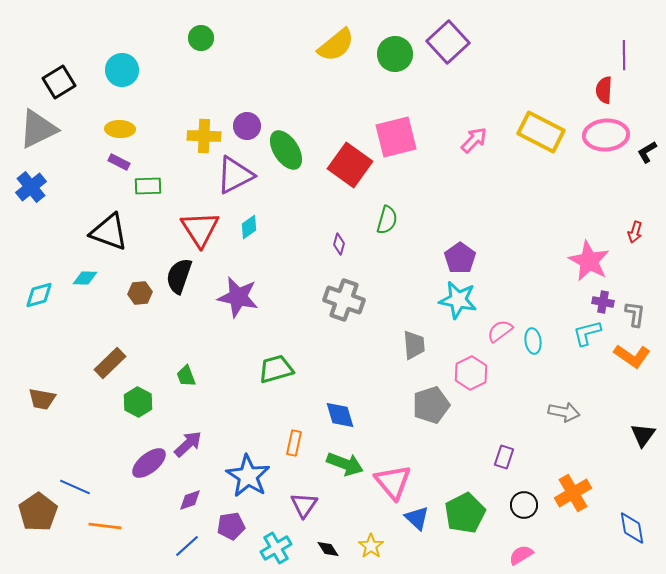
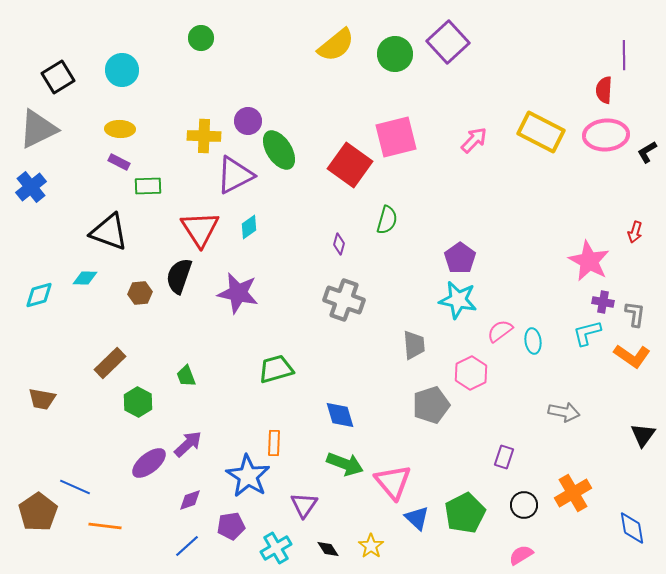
black square at (59, 82): moved 1 px left, 5 px up
purple circle at (247, 126): moved 1 px right, 5 px up
green ellipse at (286, 150): moved 7 px left
purple star at (238, 297): moved 4 px up
orange rectangle at (294, 443): moved 20 px left; rotated 10 degrees counterclockwise
